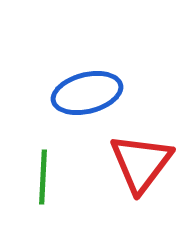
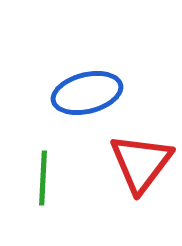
green line: moved 1 px down
